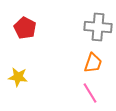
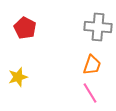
orange trapezoid: moved 1 px left, 2 px down
yellow star: rotated 24 degrees counterclockwise
